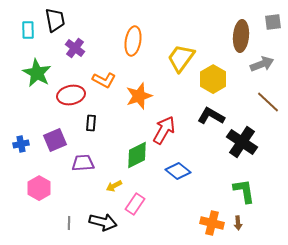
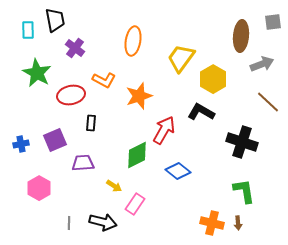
black L-shape: moved 10 px left, 4 px up
black cross: rotated 16 degrees counterclockwise
yellow arrow: rotated 119 degrees counterclockwise
